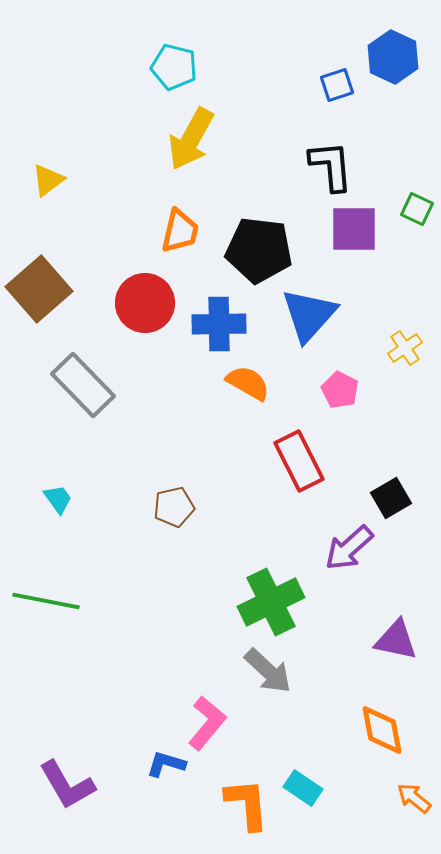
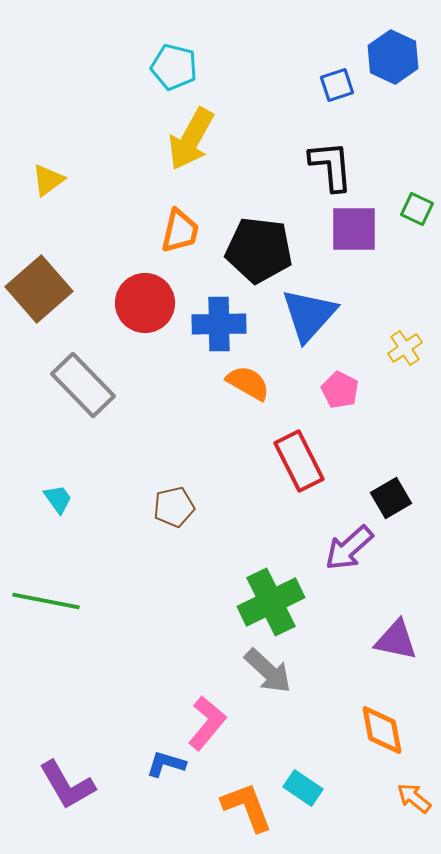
orange L-shape: moved 3 px down; rotated 16 degrees counterclockwise
